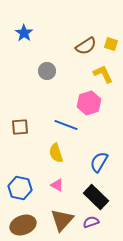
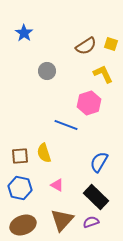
brown square: moved 29 px down
yellow semicircle: moved 12 px left
